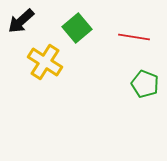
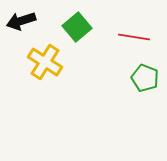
black arrow: rotated 24 degrees clockwise
green square: moved 1 px up
green pentagon: moved 6 px up
